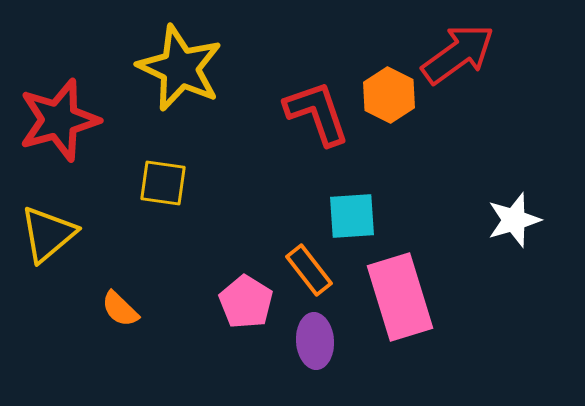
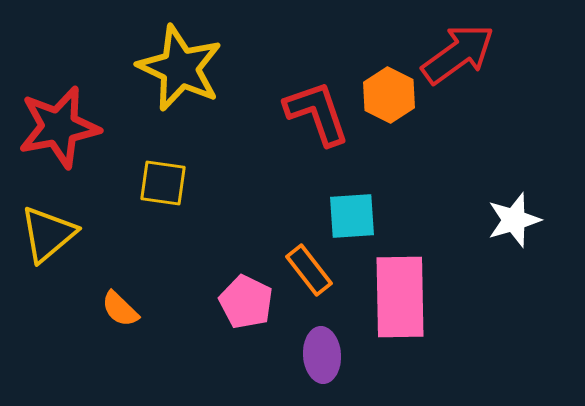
red star: moved 7 px down; rotated 4 degrees clockwise
pink rectangle: rotated 16 degrees clockwise
pink pentagon: rotated 6 degrees counterclockwise
purple ellipse: moved 7 px right, 14 px down
